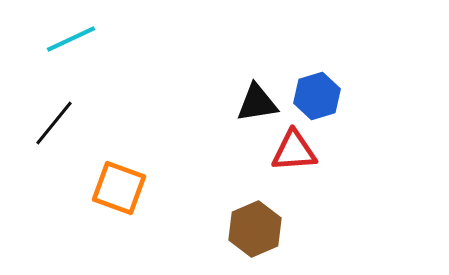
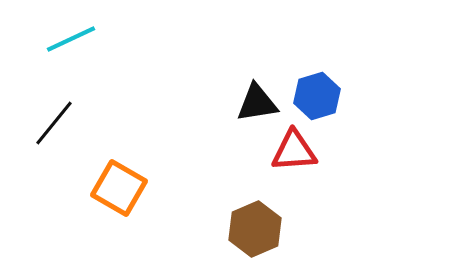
orange square: rotated 10 degrees clockwise
